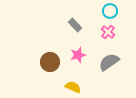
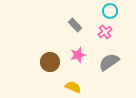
pink cross: moved 3 px left; rotated 16 degrees clockwise
